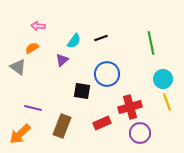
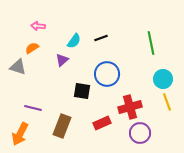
gray triangle: rotated 18 degrees counterclockwise
orange arrow: rotated 20 degrees counterclockwise
